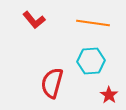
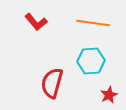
red L-shape: moved 2 px right, 2 px down
red star: rotated 12 degrees clockwise
